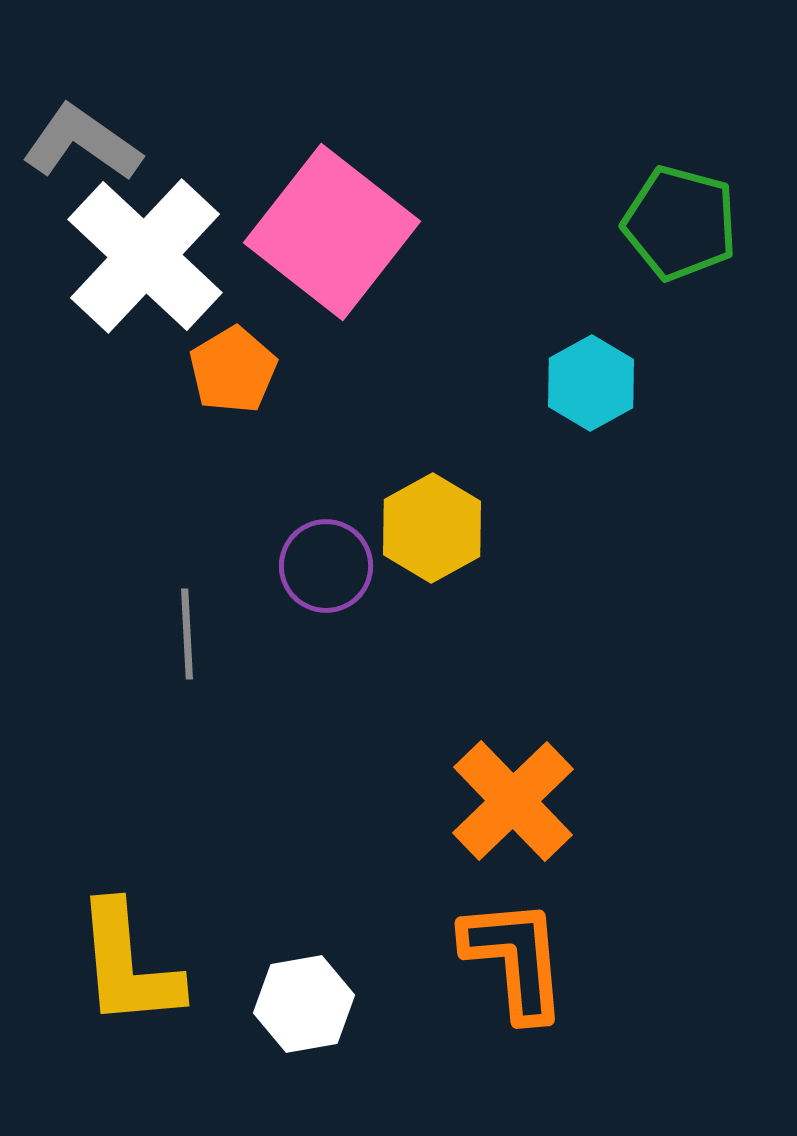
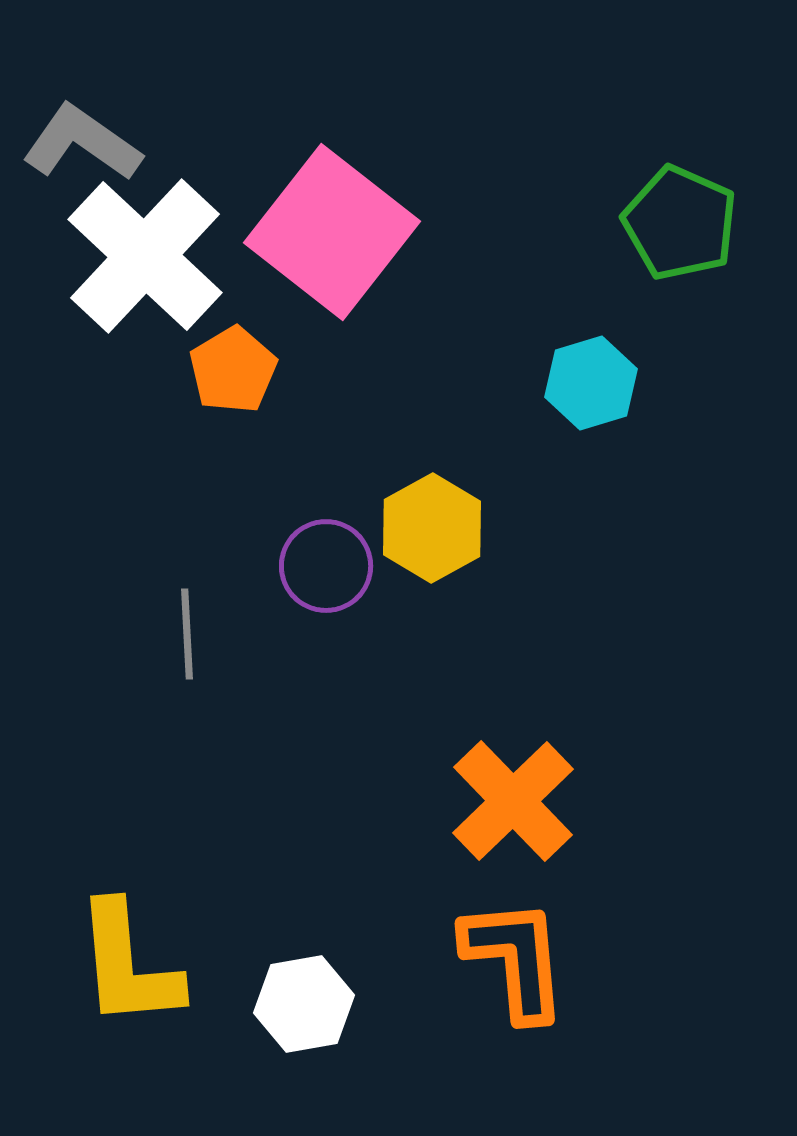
green pentagon: rotated 9 degrees clockwise
cyan hexagon: rotated 12 degrees clockwise
